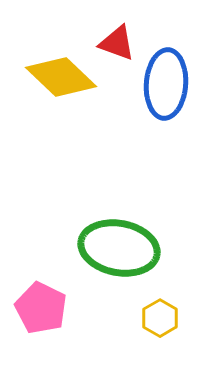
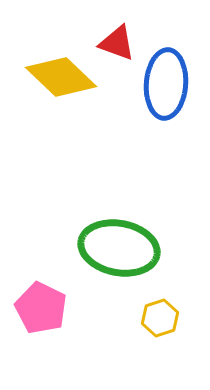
yellow hexagon: rotated 12 degrees clockwise
